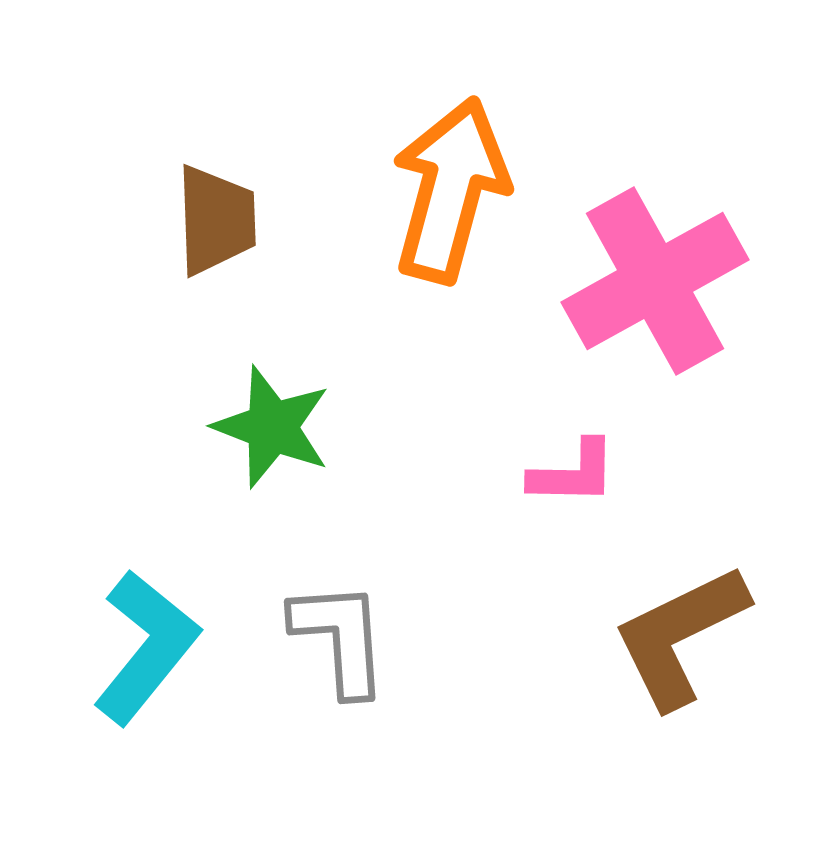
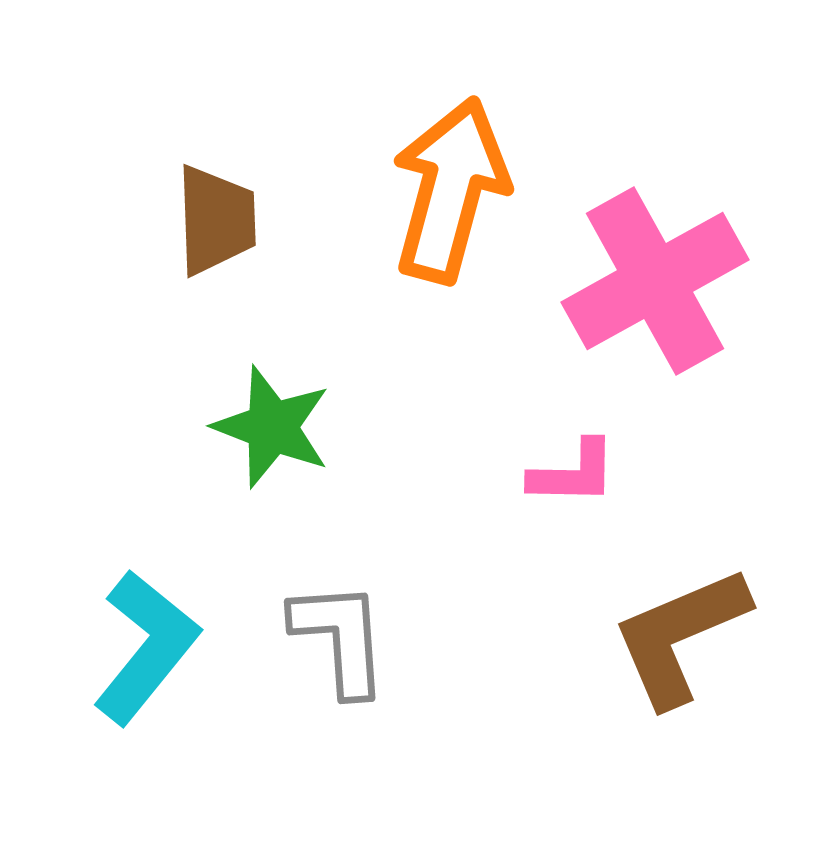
brown L-shape: rotated 3 degrees clockwise
